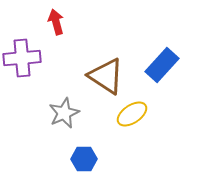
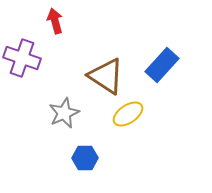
red arrow: moved 1 px left, 1 px up
purple cross: rotated 24 degrees clockwise
yellow ellipse: moved 4 px left
blue hexagon: moved 1 px right, 1 px up
